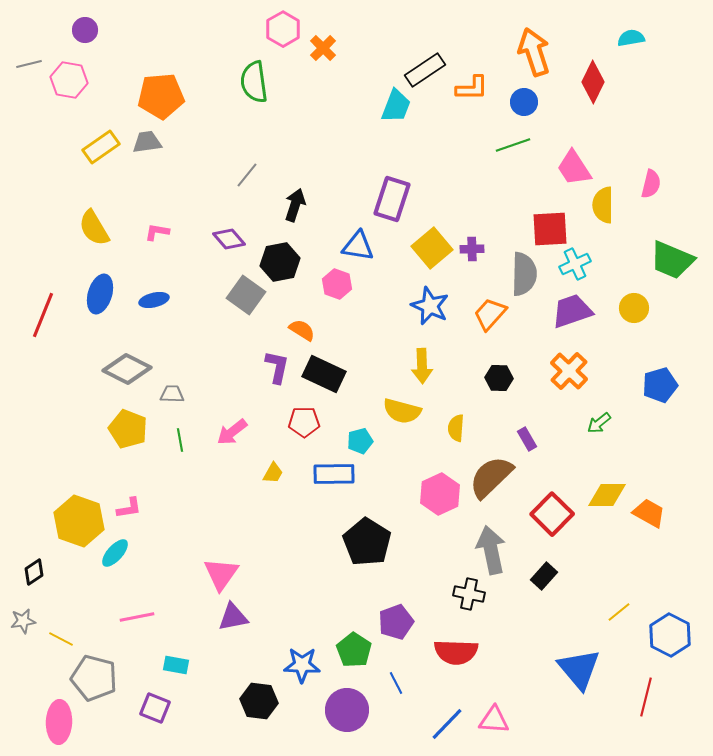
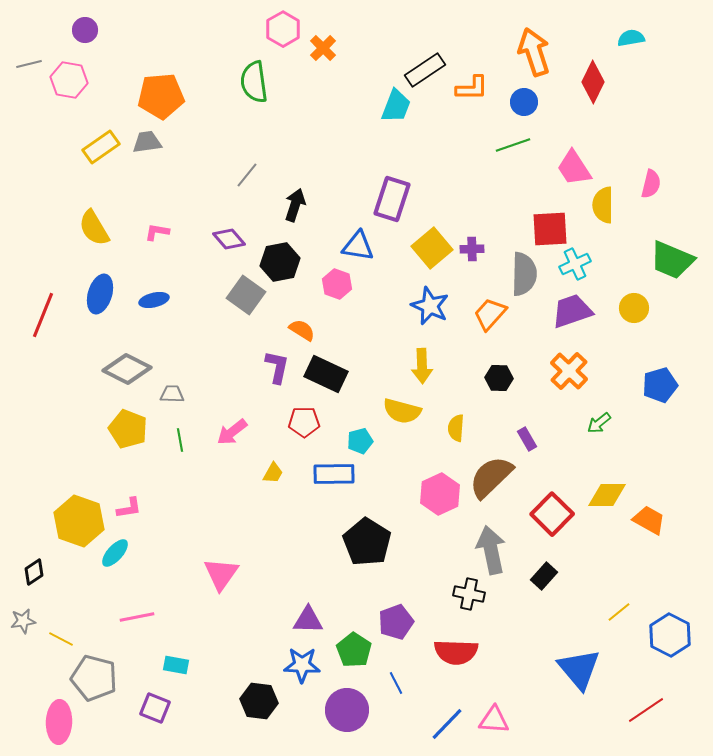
black rectangle at (324, 374): moved 2 px right
orange trapezoid at (649, 513): moved 7 px down
purple triangle at (233, 617): moved 75 px right, 3 px down; rotated 12 degrees clockwise
red line at (646, 697): moved 13 px down; rotated 42 degrees clockwise
